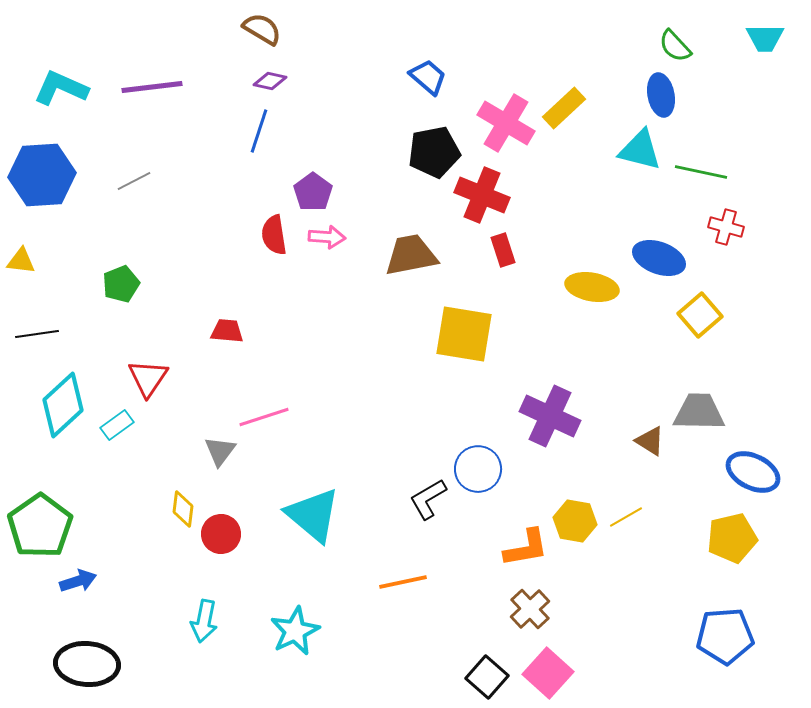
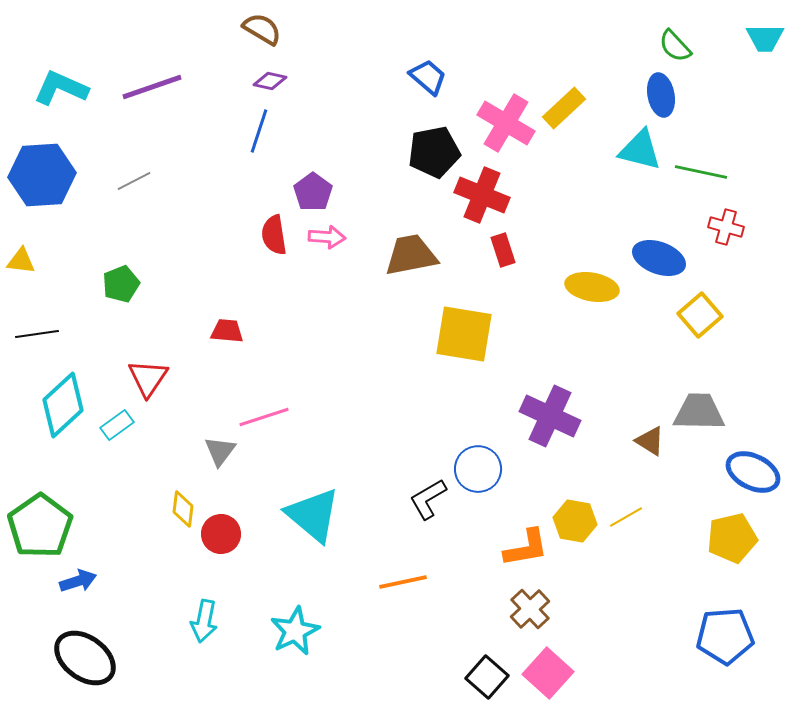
purple line at (152, 87): rotated 12 degrees counterclockwise
black ellipse at (87, 664): moved 2 px left, 6 px up; rotated 32 degrees clockwise
